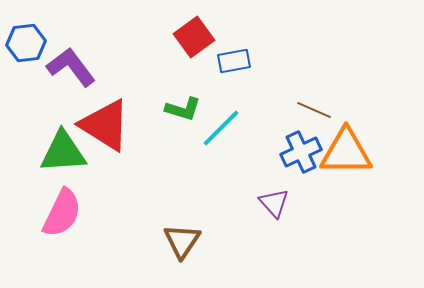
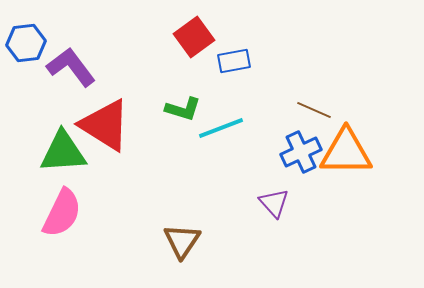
cyan line: rotated 24 degrees clockwise
